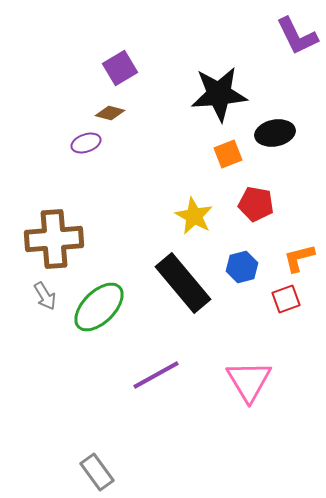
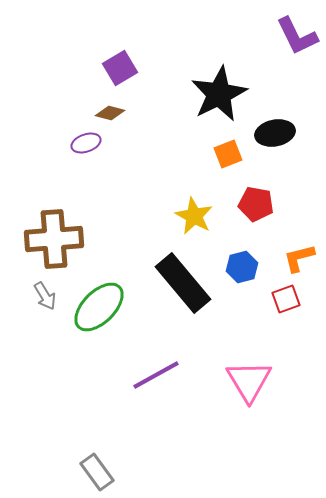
black star: rotated 22 degrees counterclockwise
